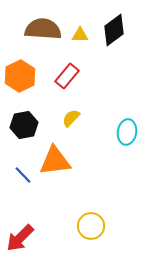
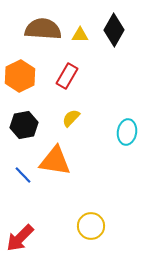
black diamond: rotated 24 degrees counterclockwise
red rectangle: rotated 10 degrees counterclockwise
orange triangle: rotated 16 degrees clockwise
